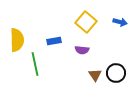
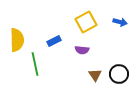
yellow square: rotated 20 degrees clockwise
blue rectangle: rotated 16 degrees counterclockwise
black circle: moved 3 px right, 1 px down
